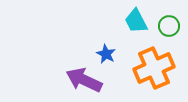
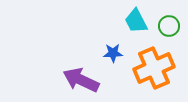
blue star: moved 7 px right, 1 px up; rotated 30 degrees counterclockwise
purple arrow: moved 3 px left
